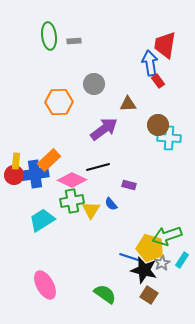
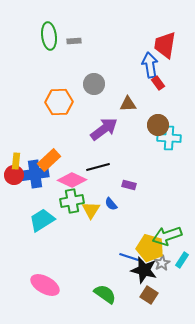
blue arrow: moved 2 px down
red rectangle: moved 2 px down
pink ellipse: rotated 32 degrees counterclockwise
